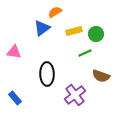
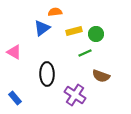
orange semicircle: rotated 24 degrees clockwise
pink triangle: rotated 21 degrees clockwise
purple cross: rotated 20 degrees counterclockwise
